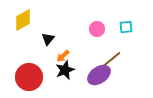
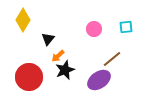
yellow diamond: rotated 30 degrees counterclockwise
pink circle: moved 3 px left
orange arrow: moved 5 px left
purple ellipse: moved 5 px down
